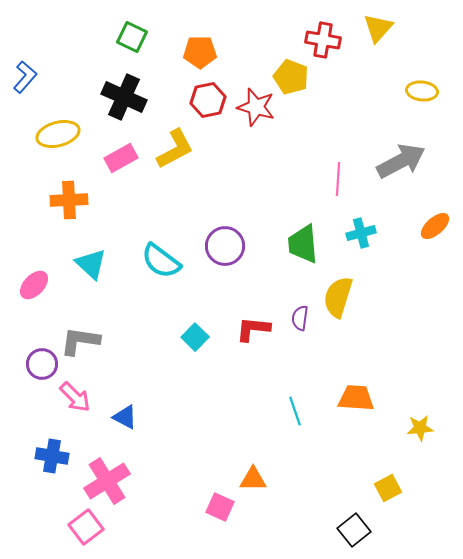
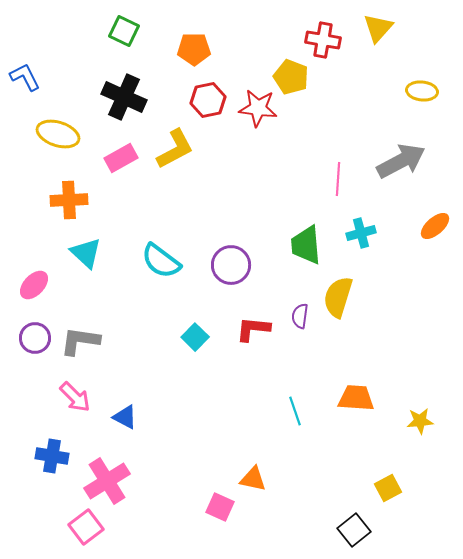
green square at (132, 37): moved 8 px left, 6 px up
orange pentagon at (200, 52): moved 6 px left, 3 px up
blue L-shape at (25, 77): rotated 68 degrees counterclockwise
red star at (256, 107): moved 2 px right, 1 px down; rotated 9 degrees counterclockwise
yellow ellipse at (58, 134): rotated 33 degrees clockwise
green trapezoid at (303, 244): moved 3 px right, 1 px down
purple circle at (225, 246): moved 6 px right, 19 px down
cyan triangle at (91, 264): moved 5 px left, 11 px up
purple semicircle at (300, 318): moved 2 px up
purple circle at (42, 364): moved 7 px left, 26 px up
yellow star at (420, 428): moved 7 px up
orange triangle at (253, 479): rotated 12 degrees clockwise
